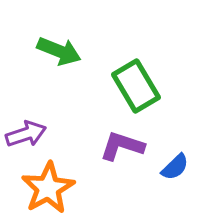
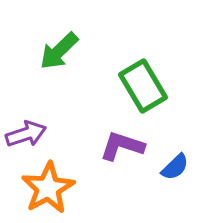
green arrow: rotated 114 degrees clockwise
green rectangle: moved 7 px right
